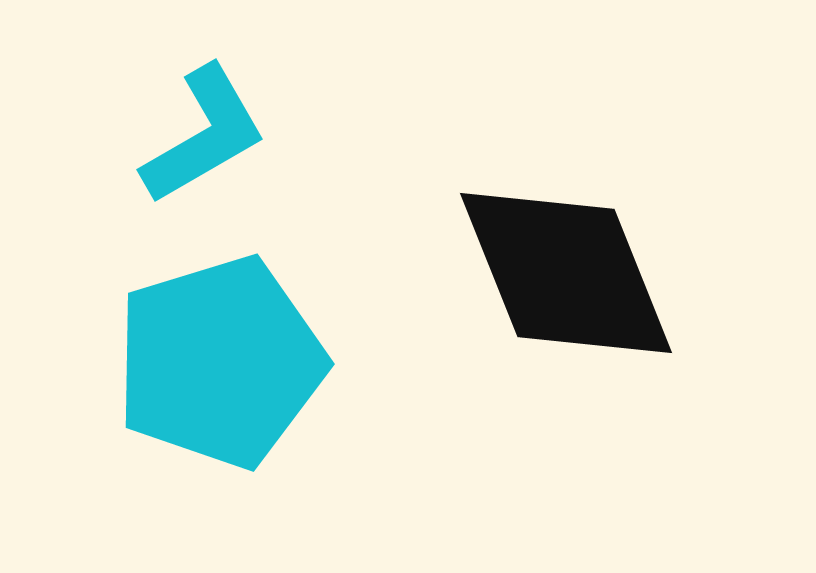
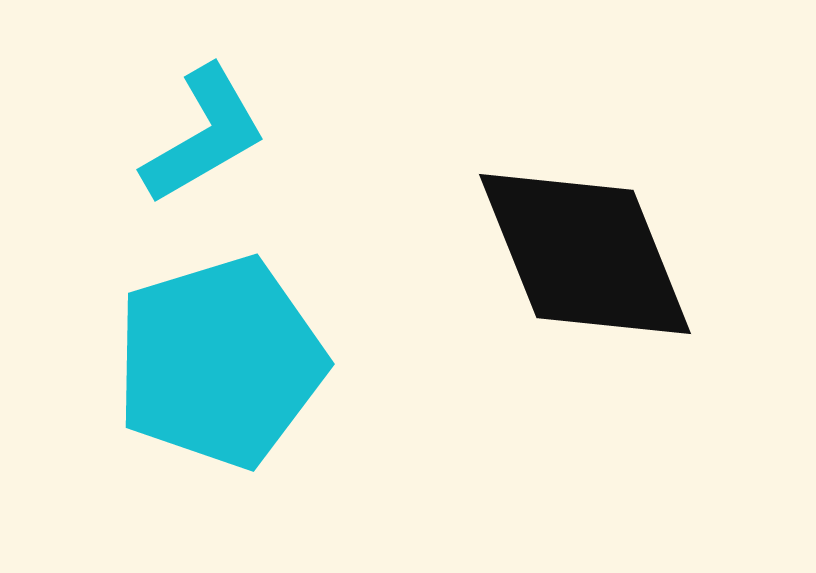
black diamond: moved 19 px right, 19 px up
